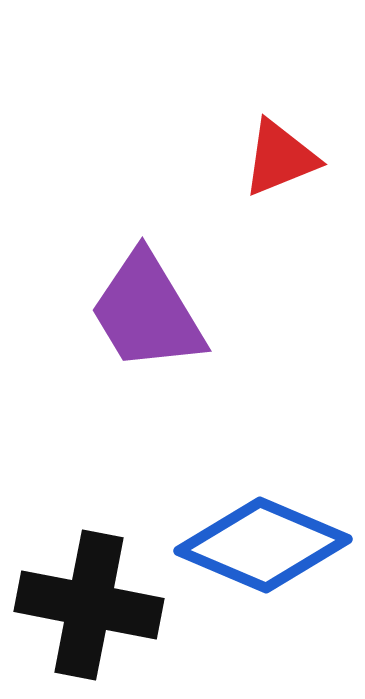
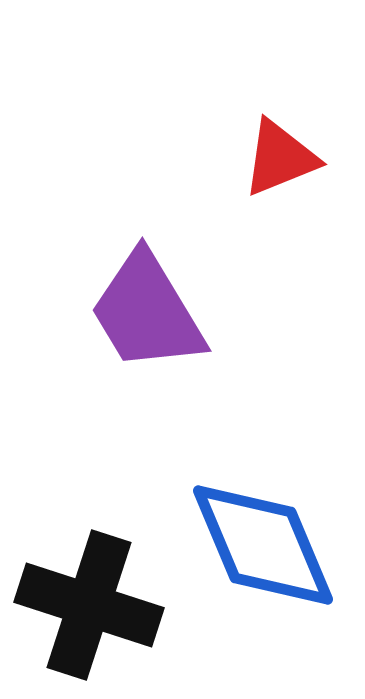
blue diamond: rotated 44 degrees clockwise
black cross: rotated 7 degrees clockwise
